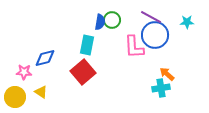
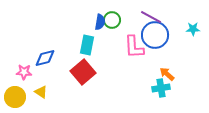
cyan star: moved 6 px right, 7 px down
